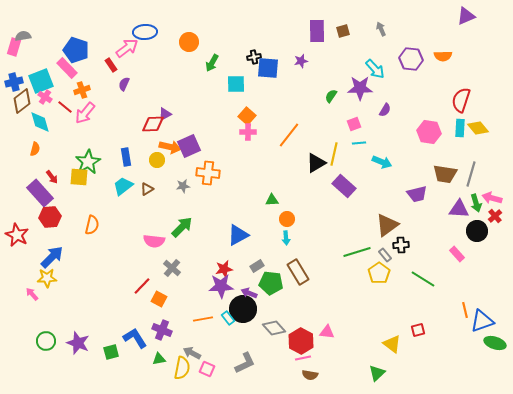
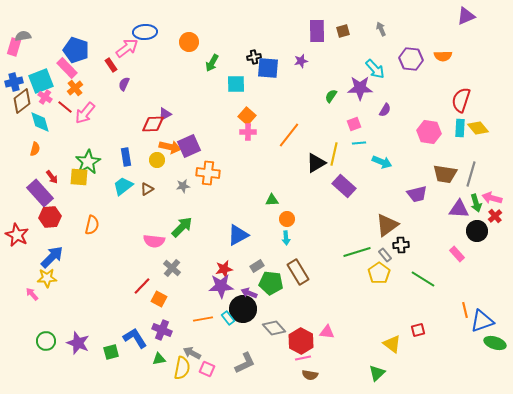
orange cross at (82, 90): moved 7 px left, 2 px up; rotated 21 degrees counterclockwise
